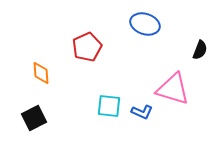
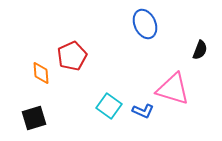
blue ellipse: rotated 48 degrees clockwise
red pentagon: moved 15 px left, 9 px down
cyan square: rotated 30 degrees clockwise
blue L-shape: moved 1 px right, 1 px up
black square: rotated 10 degrees clockwise
